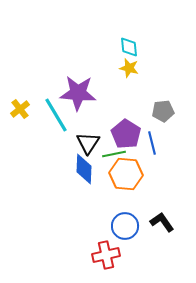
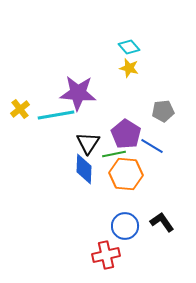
cyan diamond: rotated 35 degrees counterclockwise
cyan line: rotated 69 degrees counterclockwise
blue line: moved 3 px down; rotated 45 degrees counterclockwise
